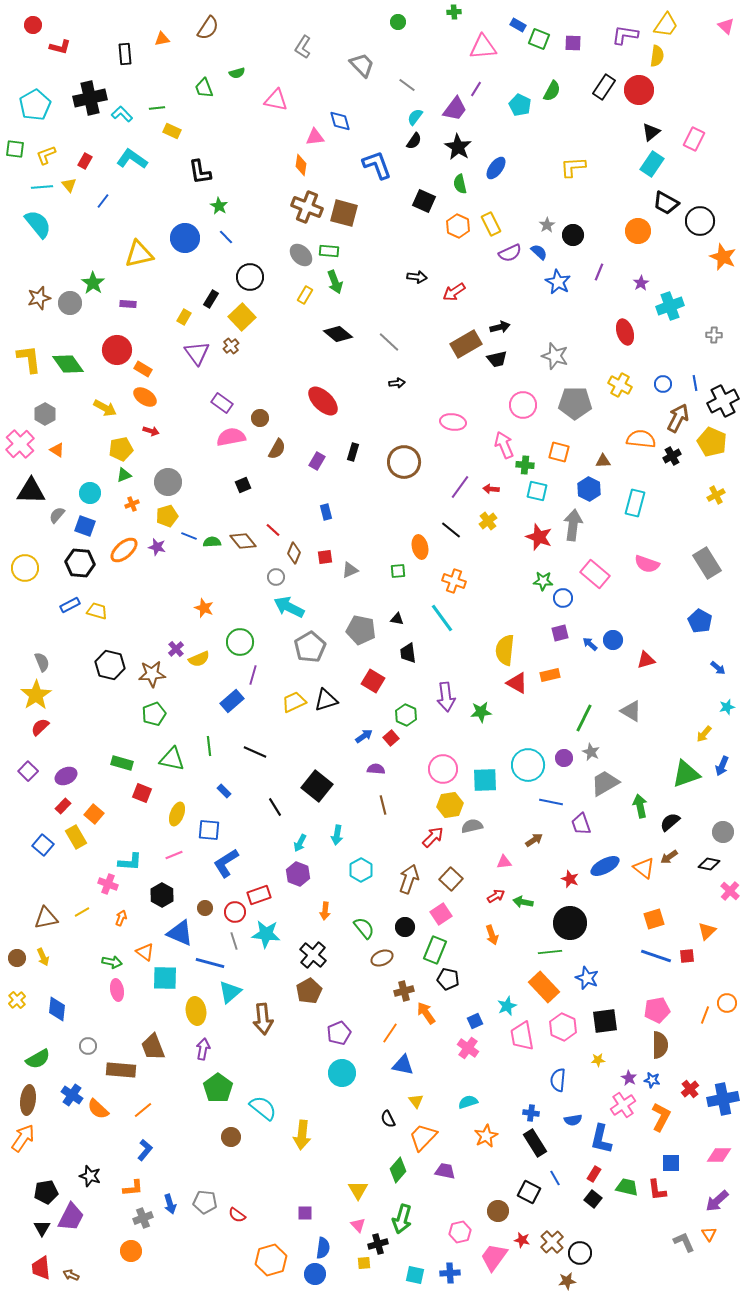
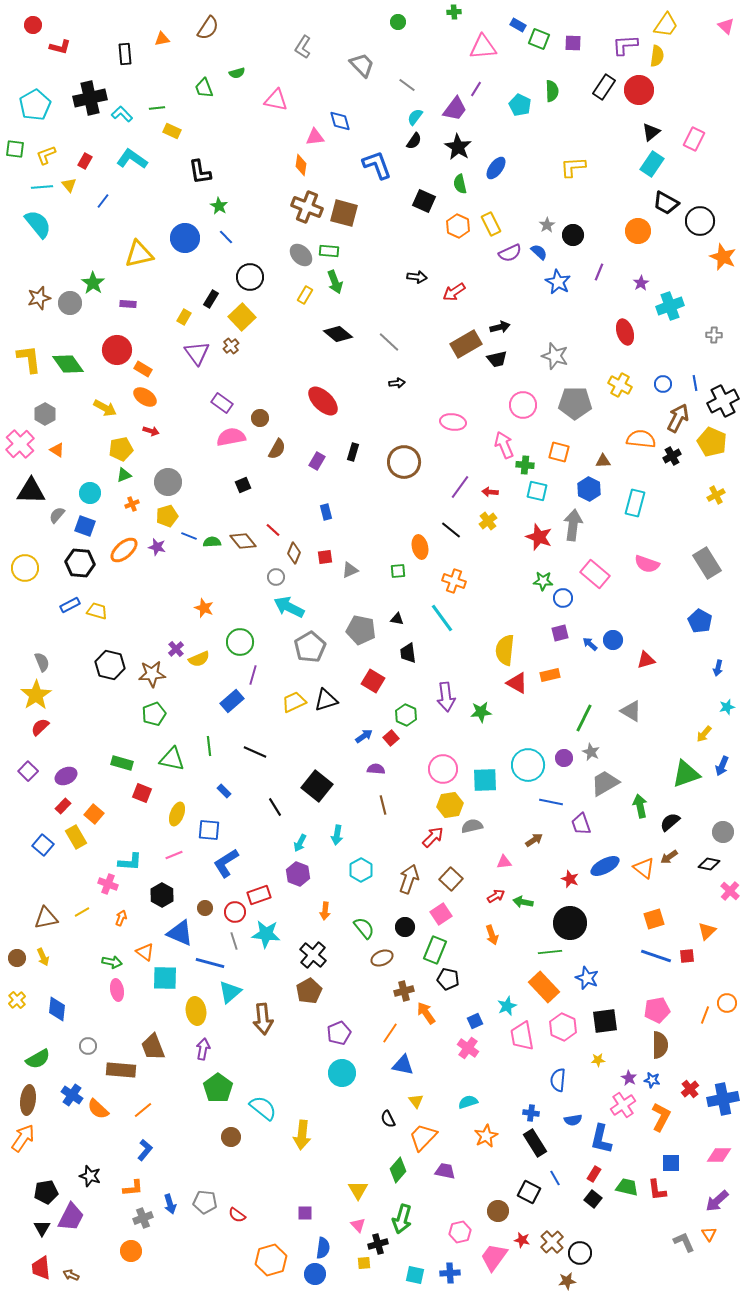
purple L-shape at (625, 35): moved 10 px down; rotated 12 degrees counterclockwise
green semicircle at (552, 91): rotated 30 degrees counterclockwise
red arrow at (491, 489): moved 1 px left, 3 px down
blue arrow at (718, 668): rotated 63 degrees clockwise
